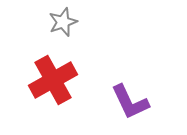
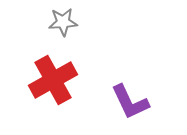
gray star: rotated 16 degrees clockwise
